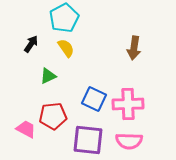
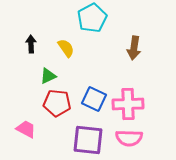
cyan pentagon: moved 28 px right
black arrow: rotated 36 degrees counterclockwise
red pentagon: moved 4 px right, 13 px up; rotated 12 degrees clockwise
pink semicircle: moved 3 px up
